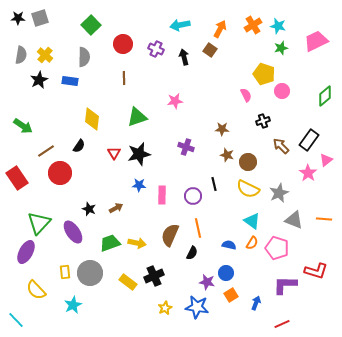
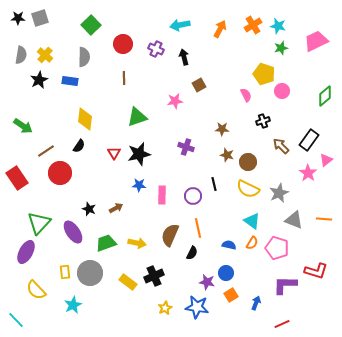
brown square at (210, 50): moved 11 px left, 35 px down; rotated 24 degrees clockwise
yellow diamond at (92, 119): moved 7 px left
green trapezoid at (110, 243): moved 4 px left
